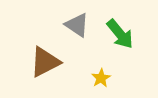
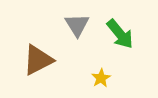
gray triangle: rotated 24 degrees clockwise
brown triangle: moved 7 px left, 2 px up
